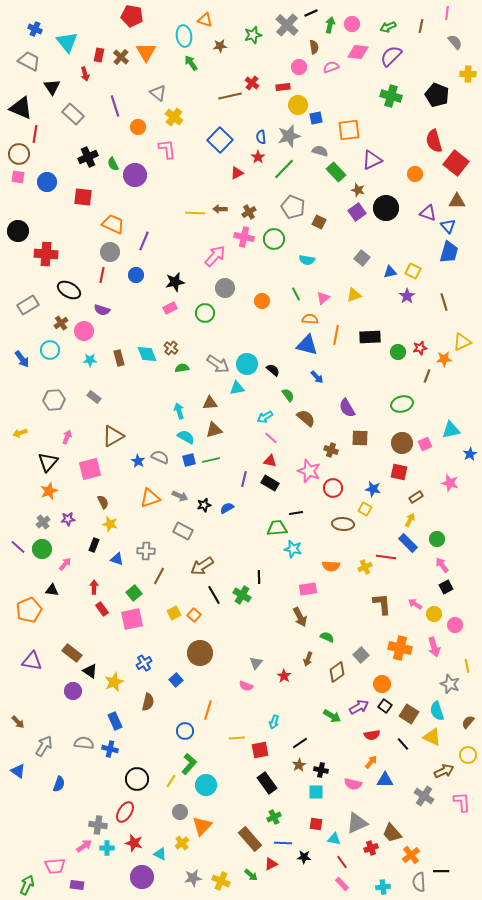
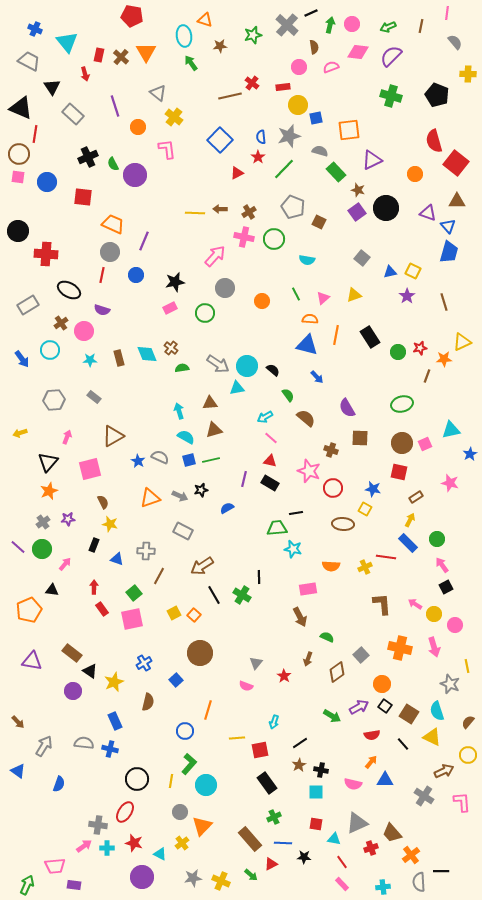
black rectangle at (370, 337): rotated 60 degrees clockwise
cyan circle at (247, 364): moved 2 px down
black star at (204, 505): moved 3 px left, 15 px up
yellow line at (171, 781): rotated 24 degrees counterclockwise
purple rectangle at (77, 885): moved 3 px left
